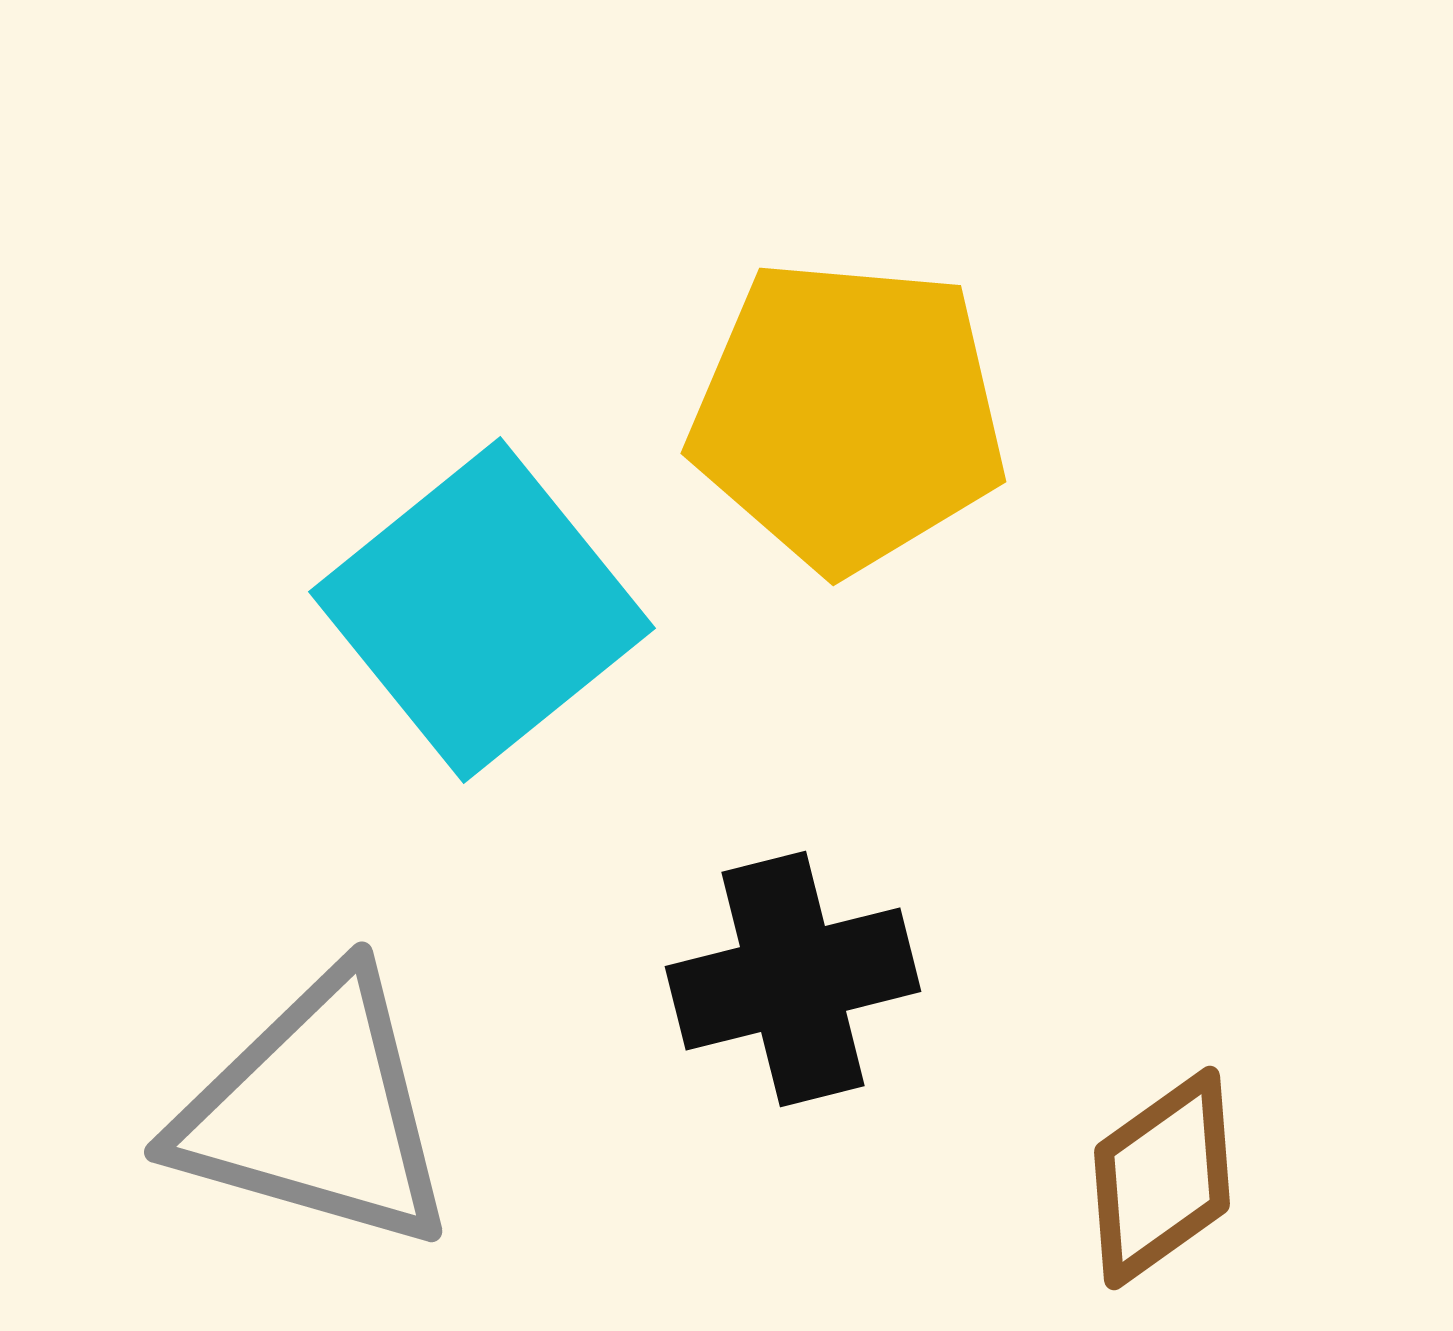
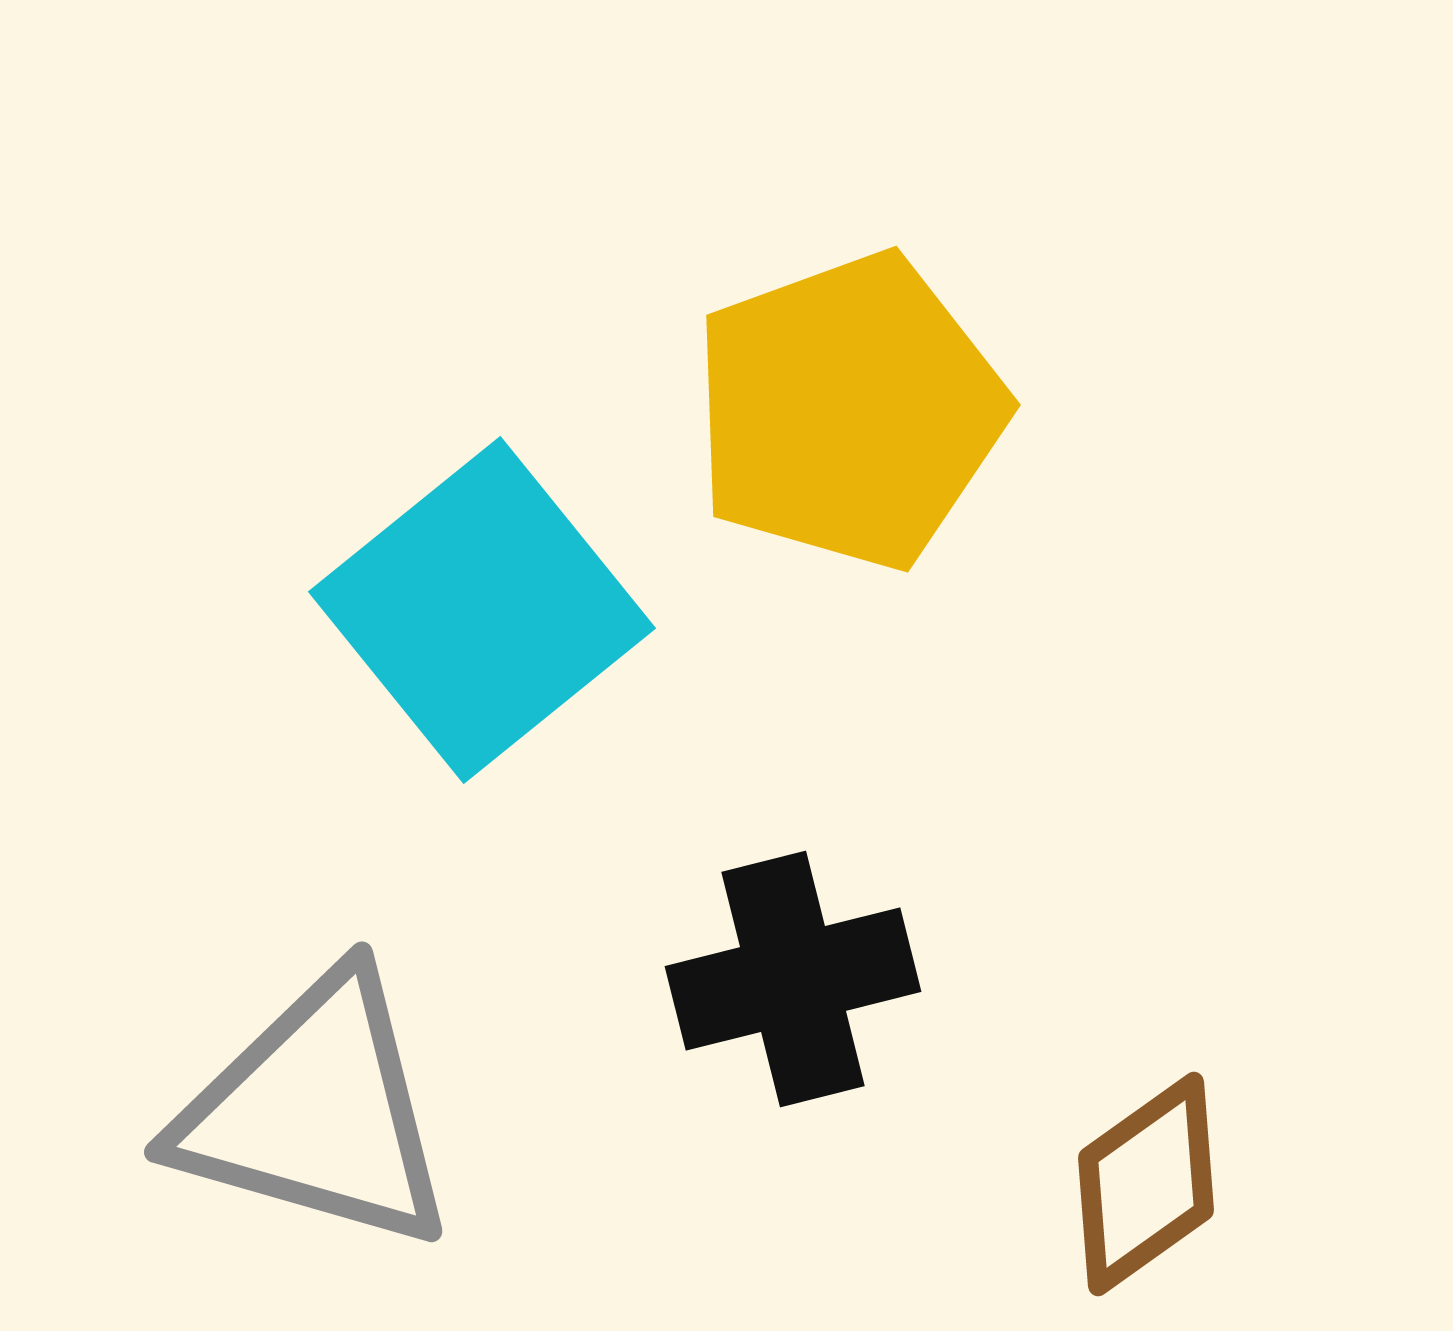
yellow pentagon: moved 1 px right, 4 px up; rotated 25 degrees counterclockwise
brown diamond: moved 16 px left, 6 px down
